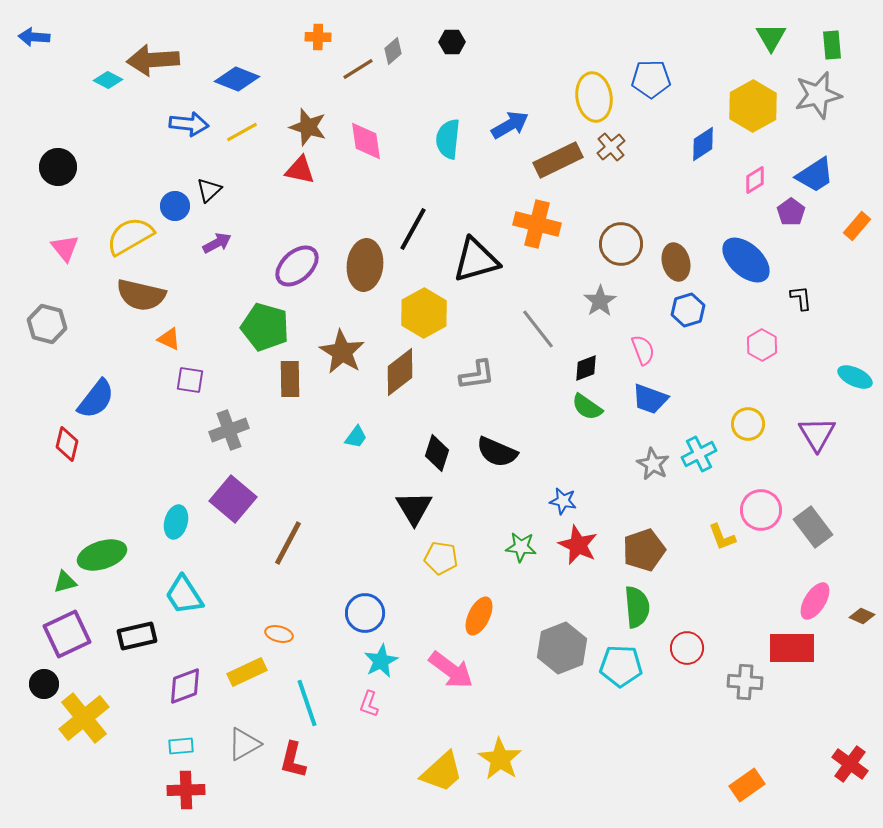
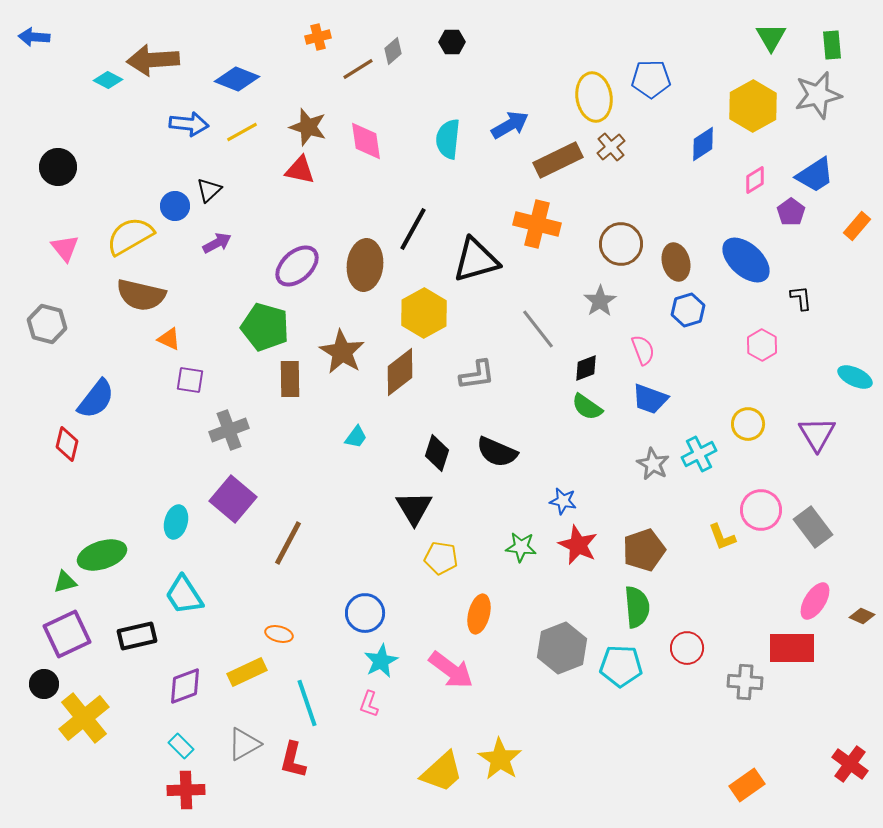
orange cross at (318, 37): rotated 15 degrees counterclockwise
orange ellipse at (479, 616): moved 2 px up; rotated 12 degrees counterclockwise
cyan rectangle at (181, 746): rotated 50 degrees clockwise
